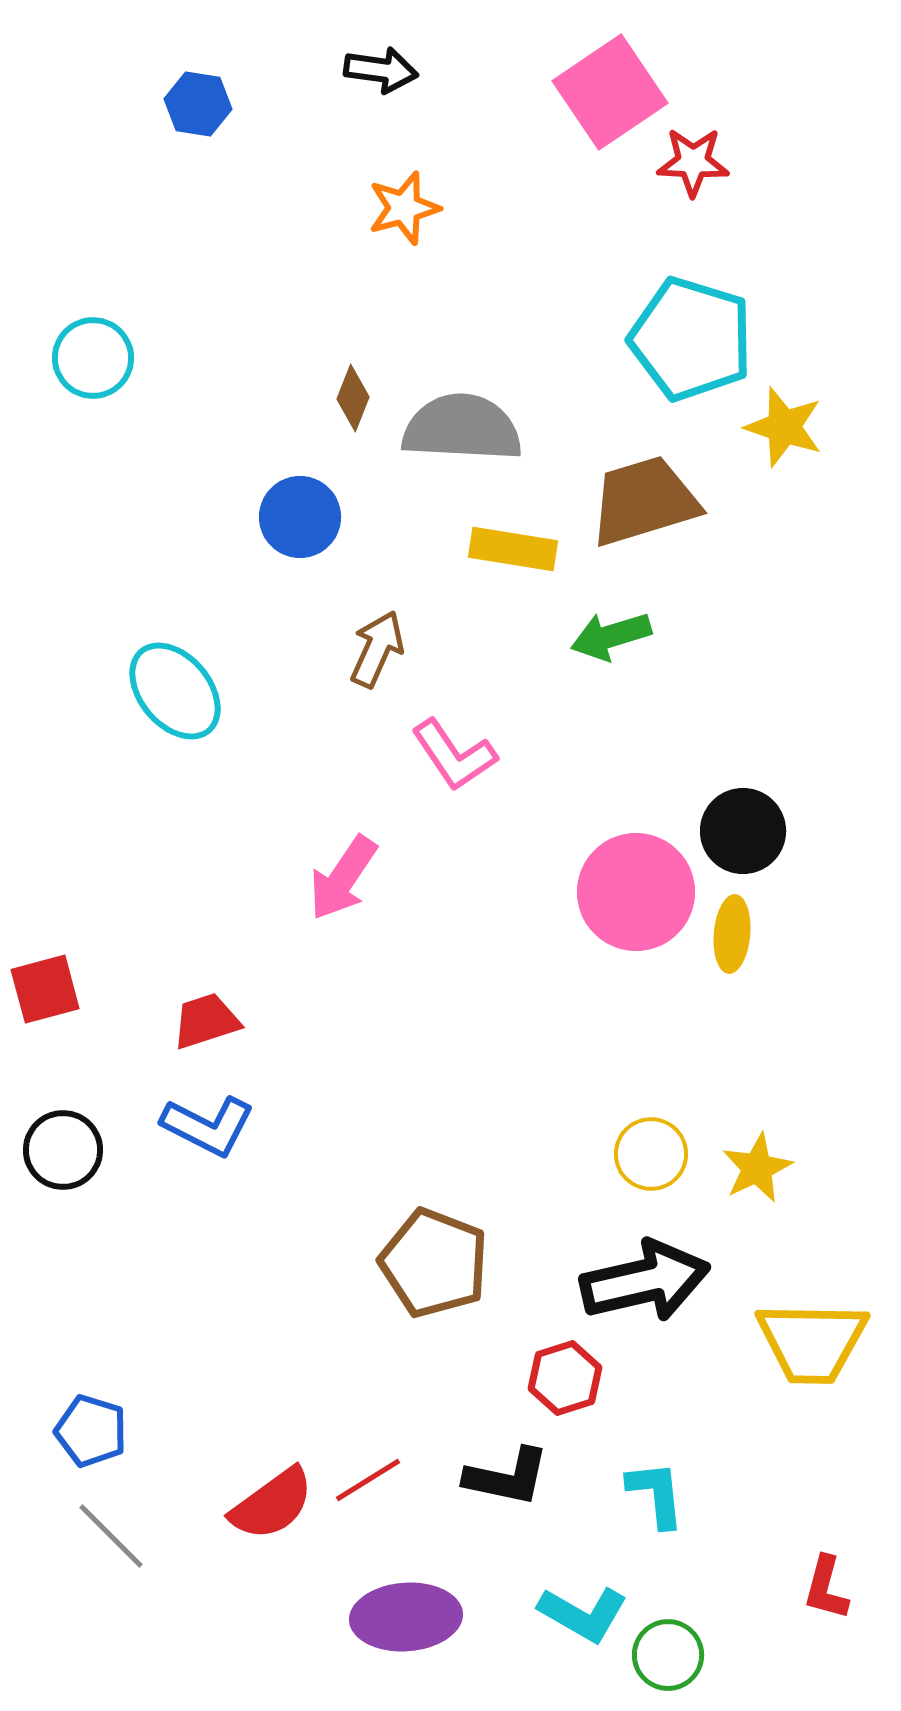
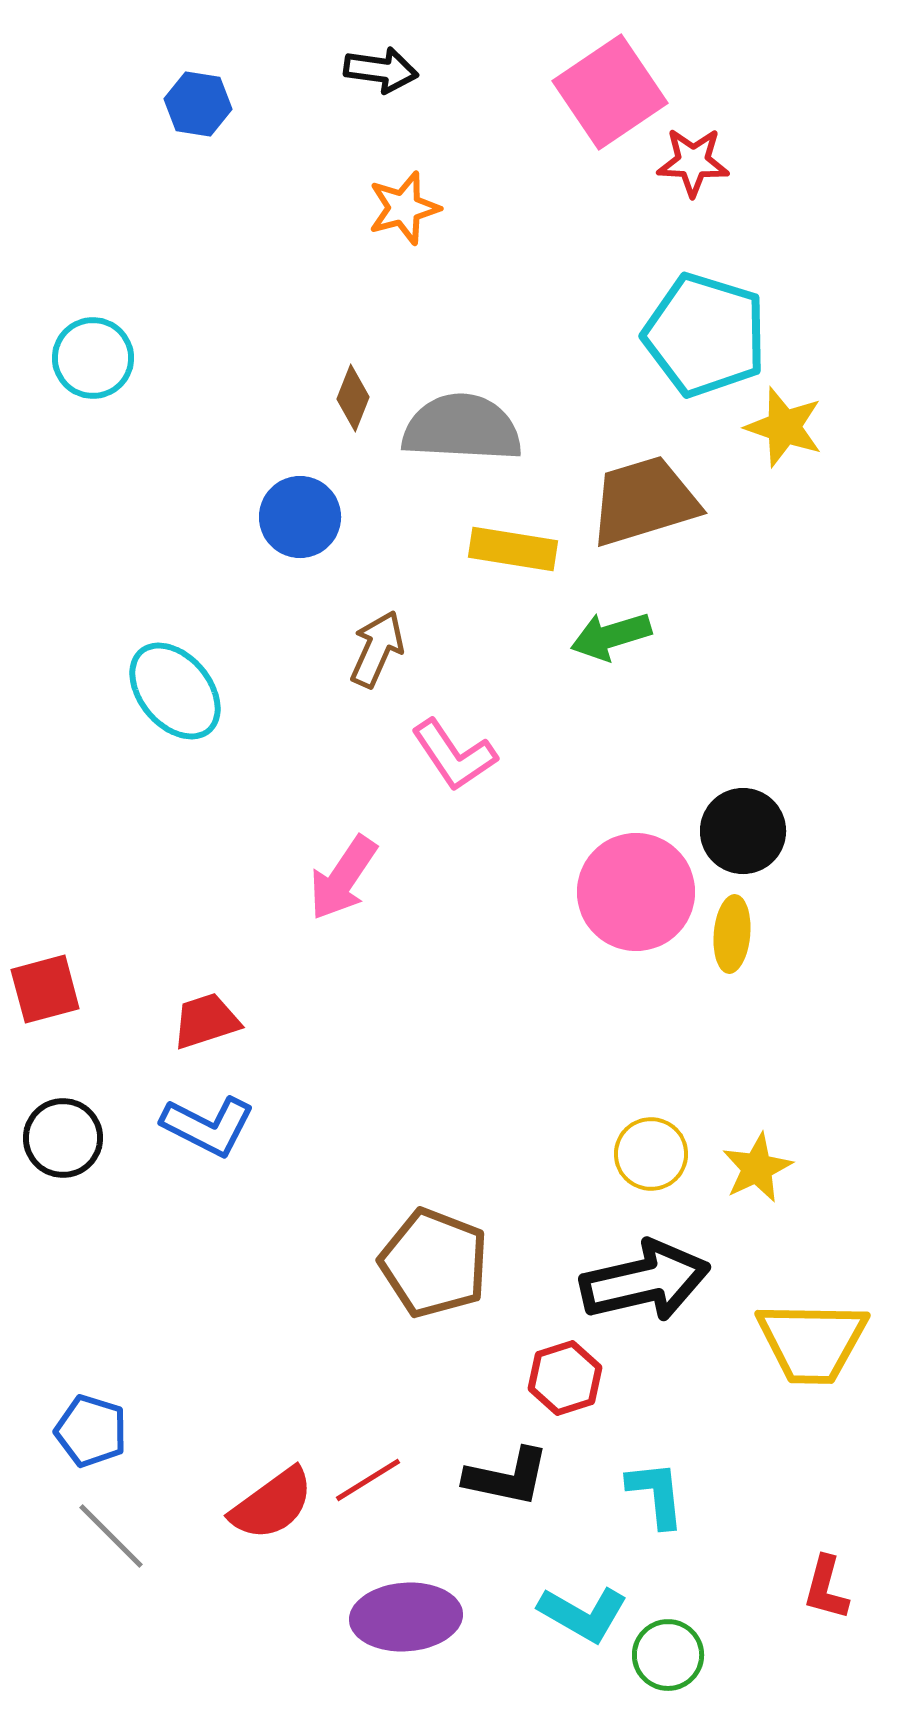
cyan pentagon at (691, 339): moved 14 px right, 4 px up
black circle at (63, 1150): moved 12 px up
